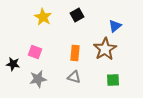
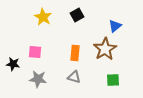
pink square: rotated 16 degrees counterclockwise
gray star: rotated 18 degrees clockwise
